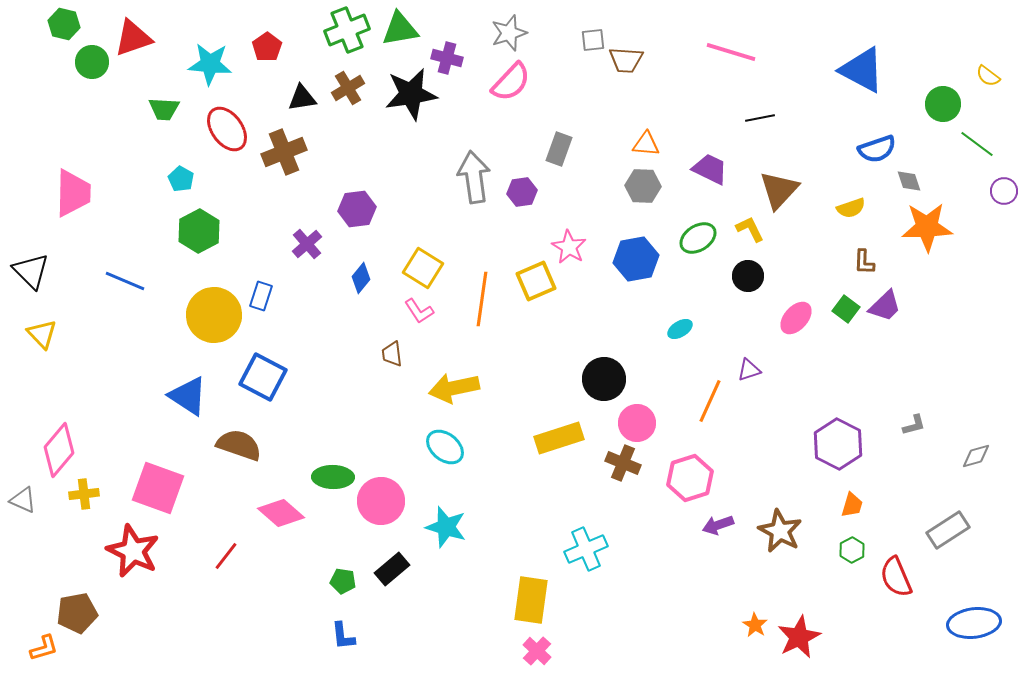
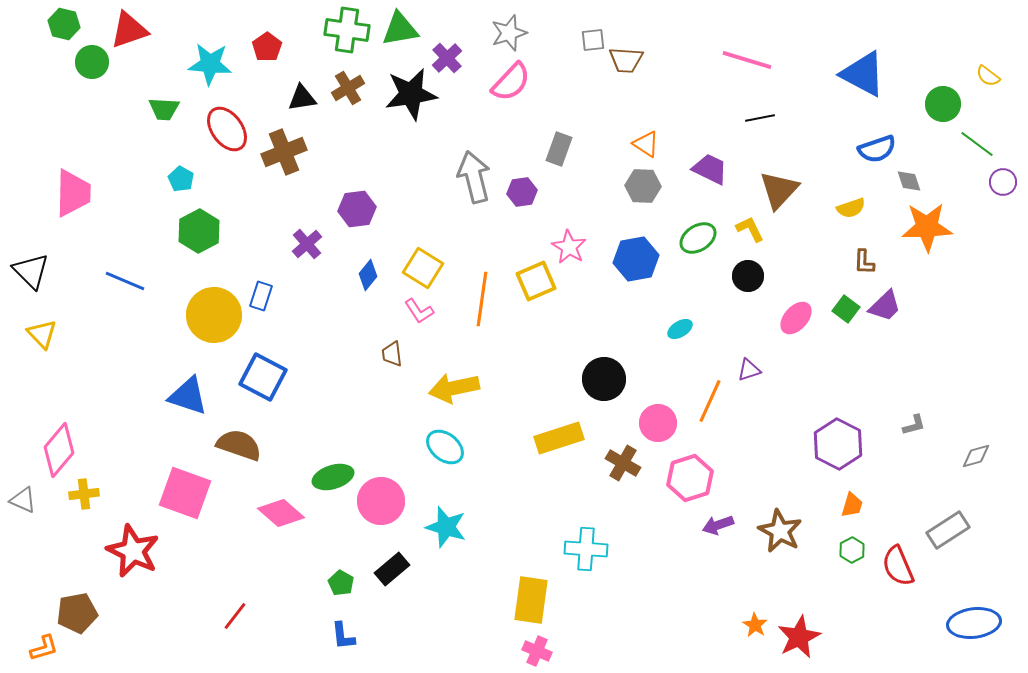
green cross at (347, 30): rotated 30 degrees clockwise
red triangle at (133, 38): moved 4 px left, 8 px up
pink line at (731, 52): moved 16 px right, 8 px down
purple cross at (447, 58): rotated 32 degrees clockwise
blue triangle at (862, 70): moved 1 px right, 4 px down
orange triangle at (646, 144): rotated 28 degrees clockwise
gray arrow at (474, 177): rotated 6 degrees counterclockwise
purple circle at (1004, 191): moved 1 px left, 9 px up
blue diamond at (361, 278): moved 7 px right, 3 px up
blue triangle at (188, 396): rotated 15 degrees counterclockwise
pink circle at (637, 423): moved 21 px right
brown cross at (623, 463): rotated 8 degrees clockwise
green ellipse at (333, 477): rotated 18 degrees counterclockwise
pink square at (158, 488): moved 27 px right, 5 px down
cyan cross at (586, 549): rotated 27 degrees clockwise
red line at (226, 556): moved 9 px right, 60 px down
red semicircle at (896, 577): moved 2 px right, 11 px up
green pentagon at (343, 581): moved 2 px left, 2 px down; rotated 20 degrees clockwise
pink cross at (537, 651): rotated 20 degrees counterclockwise
